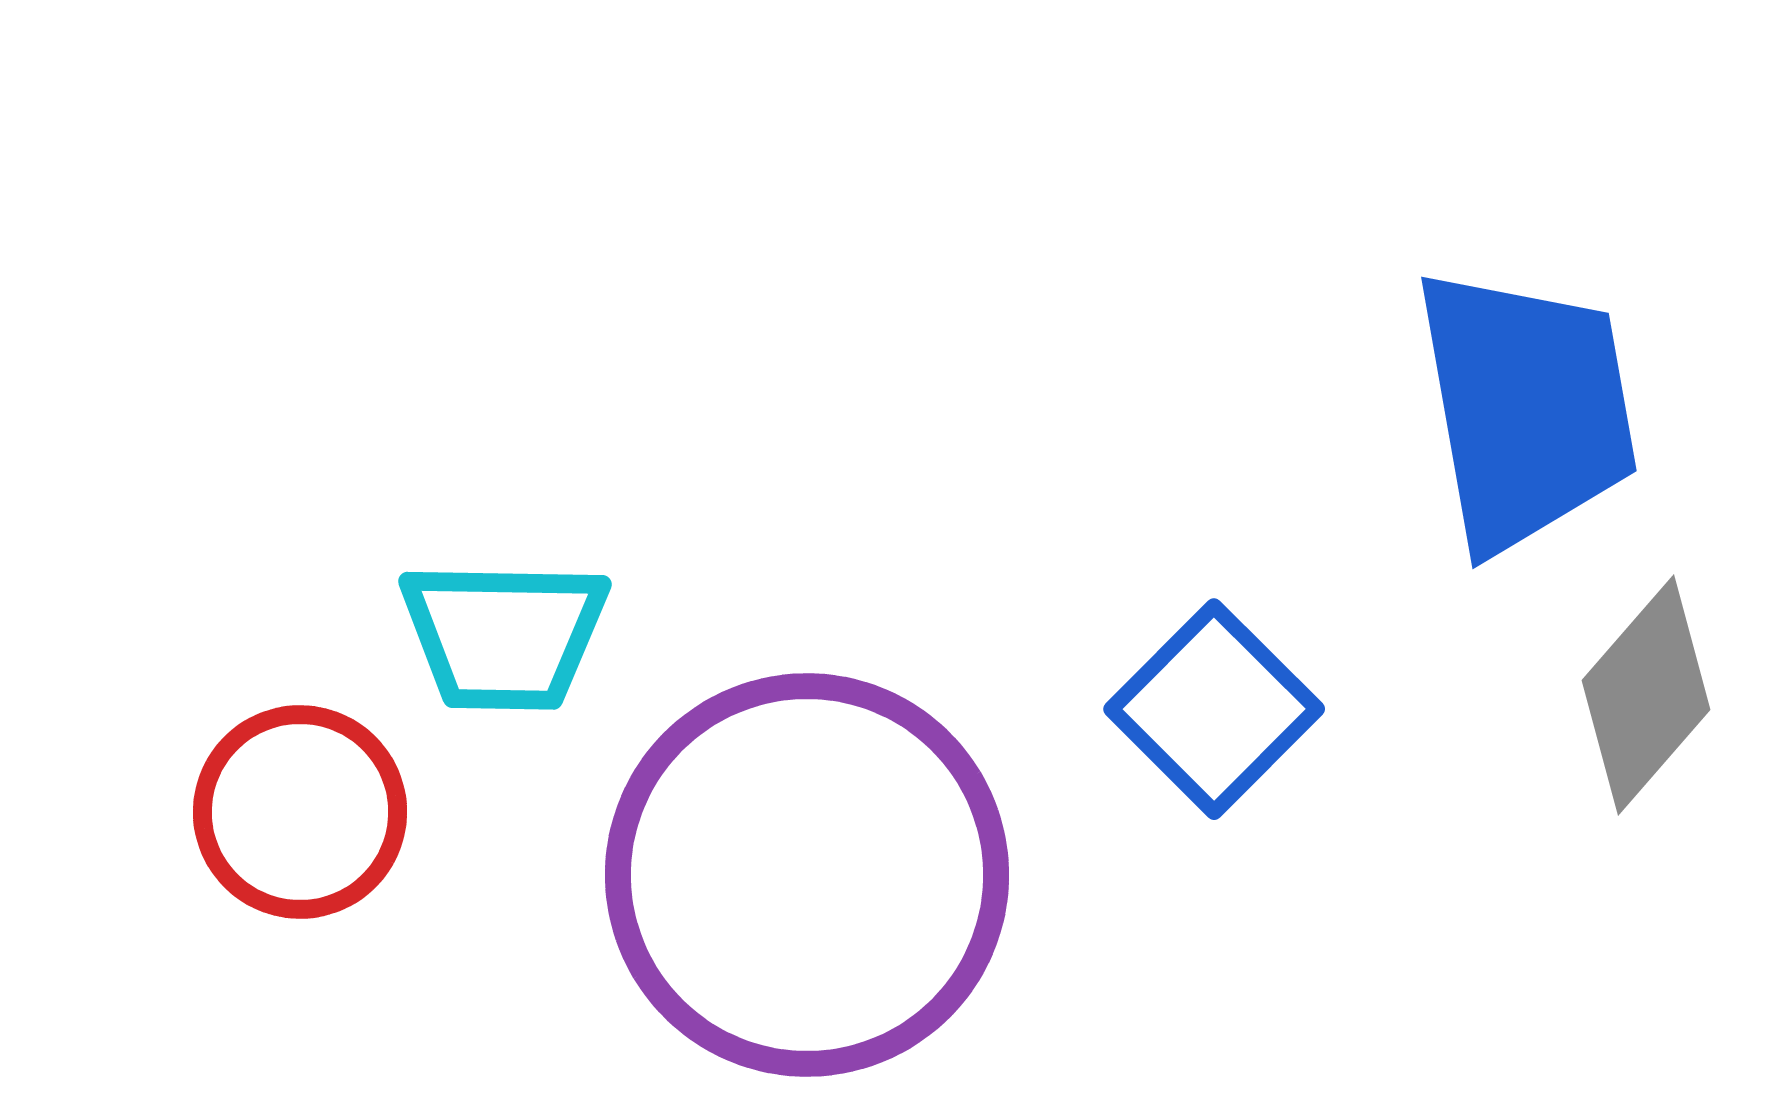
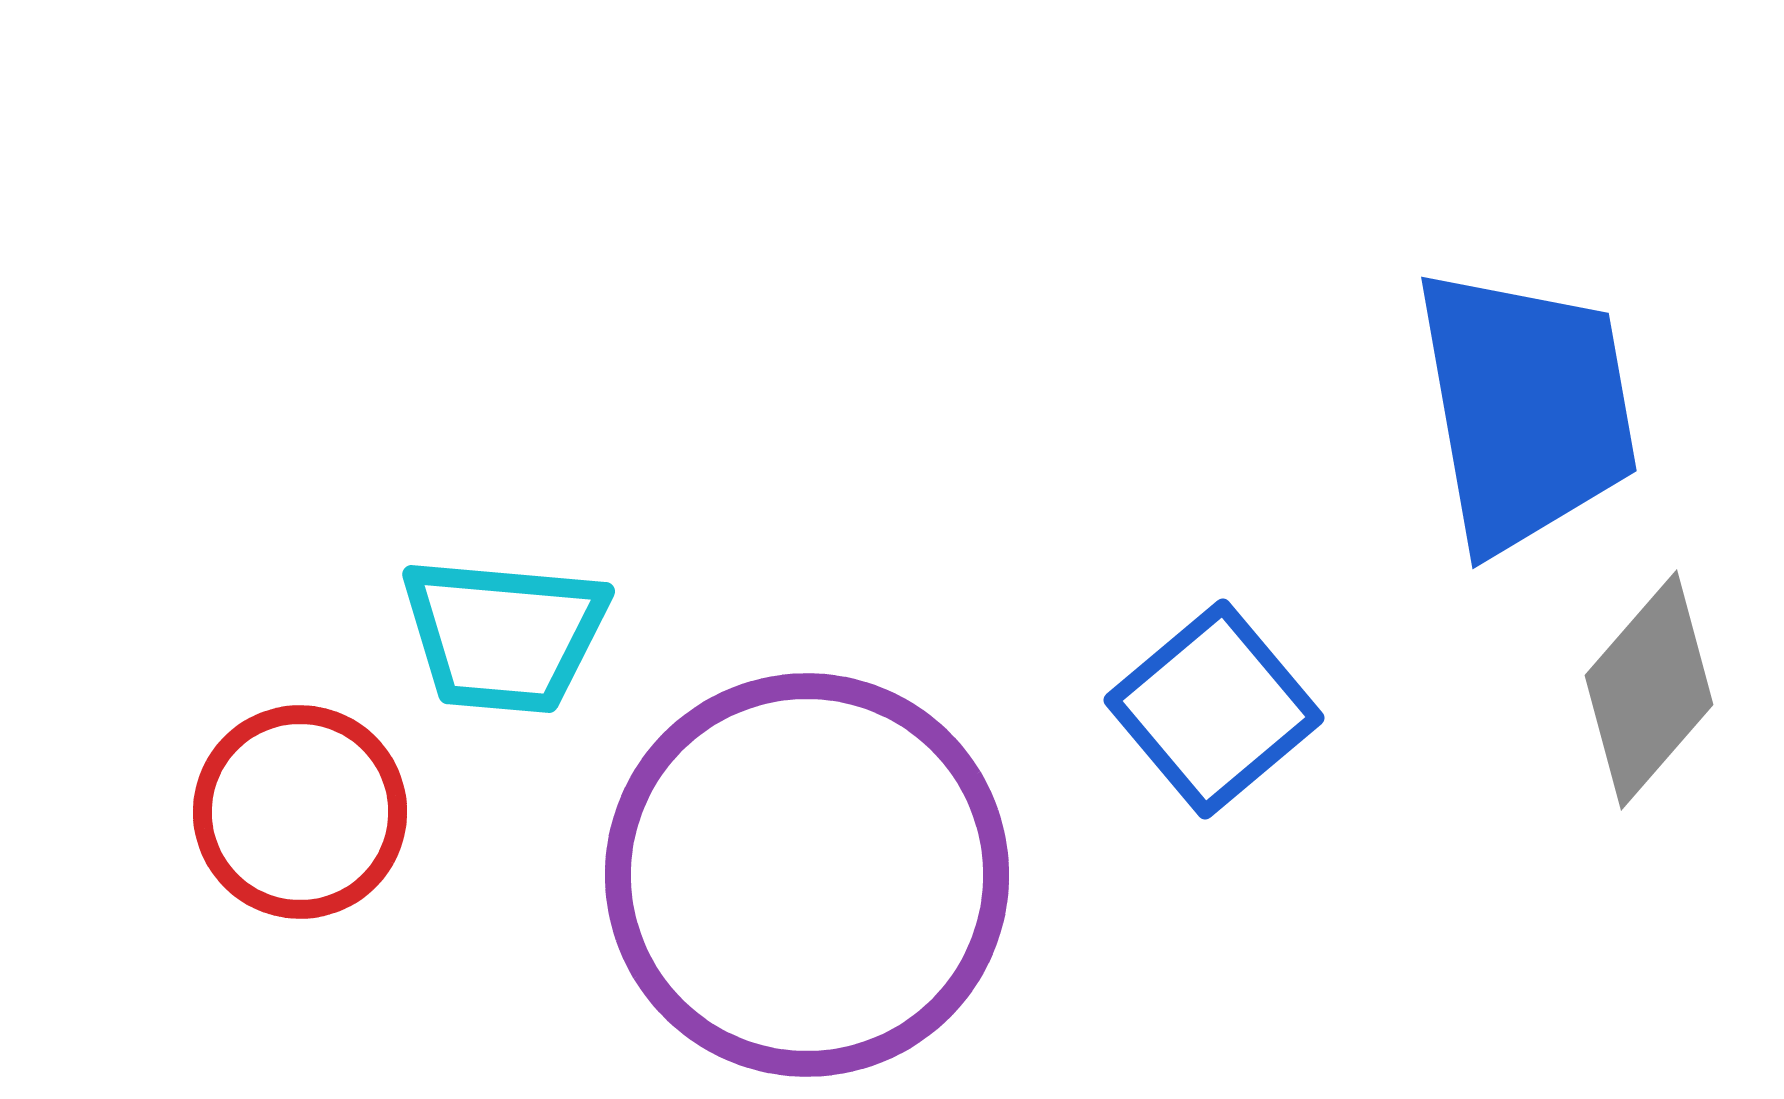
cyan trapezoid: rotated 4 degrees clockwise
gray diamond: moved 3 px right, 5 px up
blue square: rotated 5 degrees clockwise
